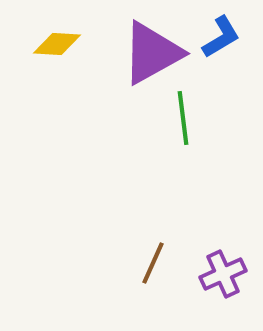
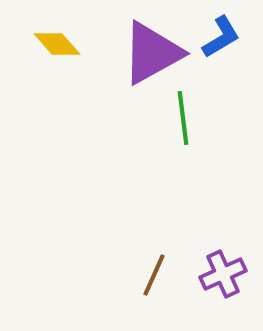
yellow diamond: rotated 45 degrees clockwise
brown line: moved 1 px right, 12 px down
